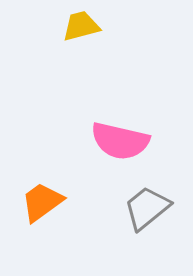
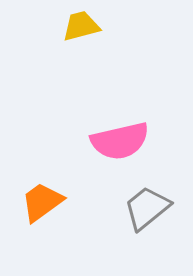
pink semicircle: rotated 26 degrees counterclockwise
